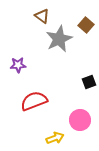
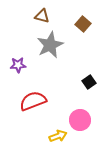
brown triangle: rotated 21 degrees counterclockwise
brown square: moved 3 px left, 1 px up
gray star: moved 9 px left, 6 px down
black square: rotated 16 degrees counterclockwise
red semicircle: moved 1 px left
yellow arrow: moved 3 px right, 2 px up
